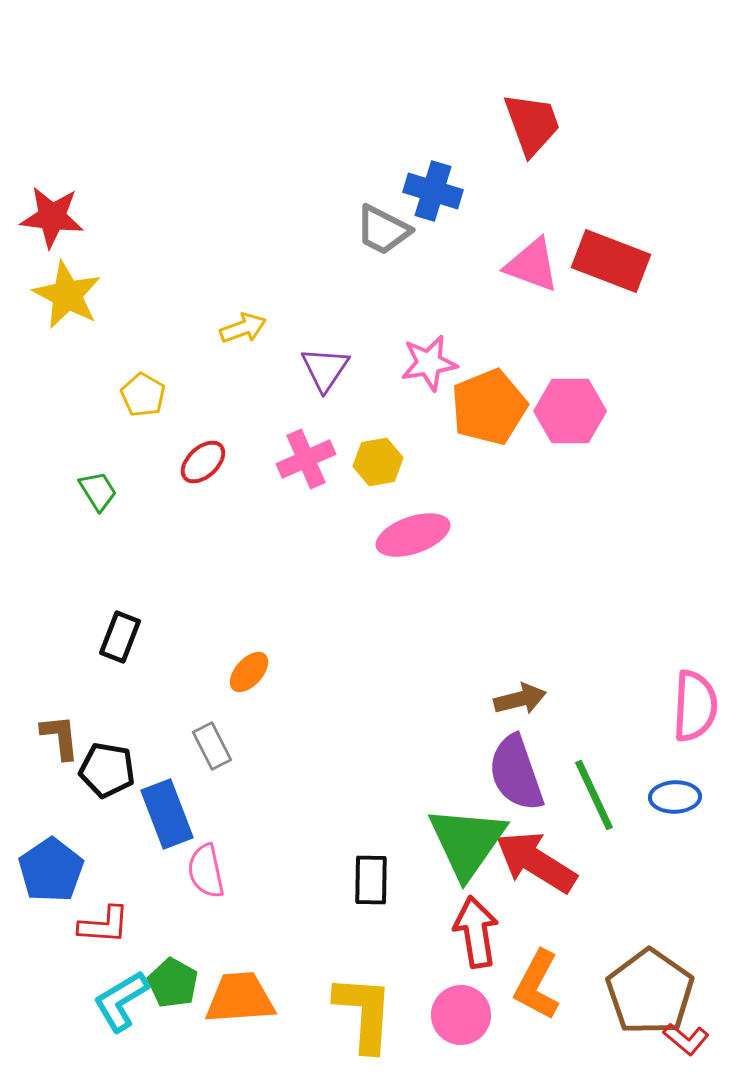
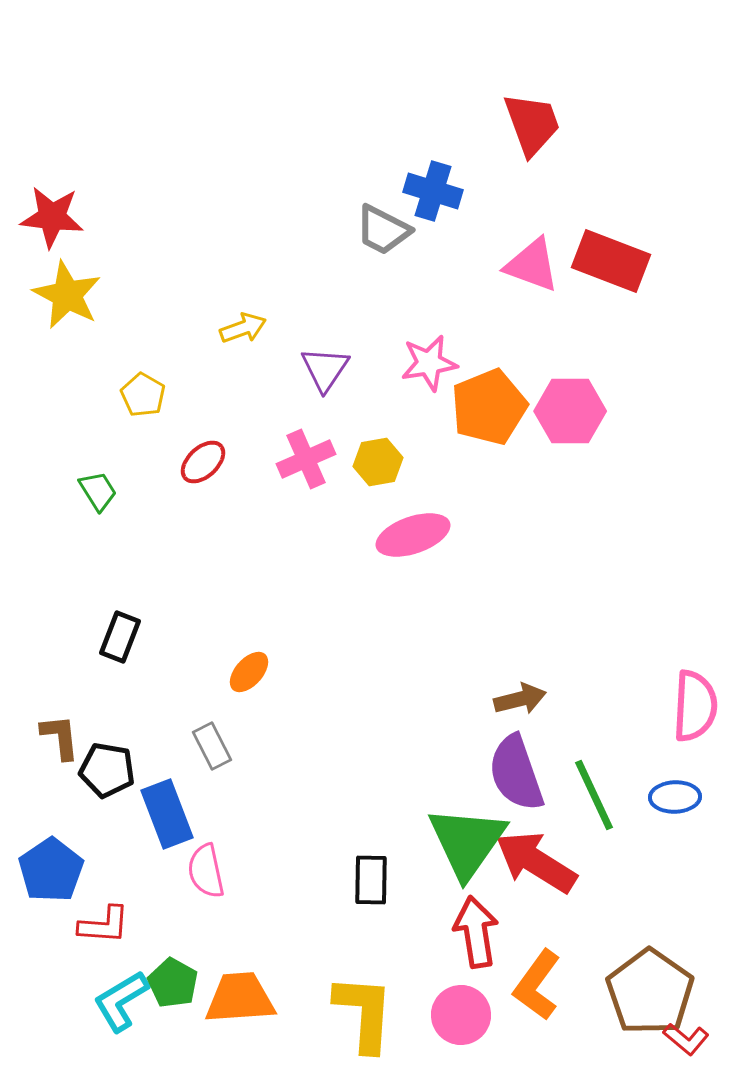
orange L-shape at (537, 985): rotated 8 degrees clockwise
